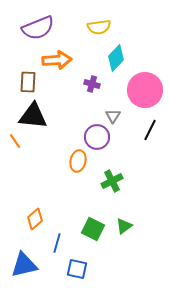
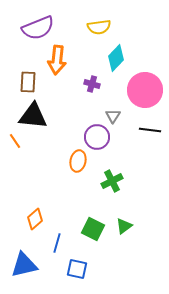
orange arrow: rotated 100 degrees clockwise
black line: rotated 70 degrees clockwise
